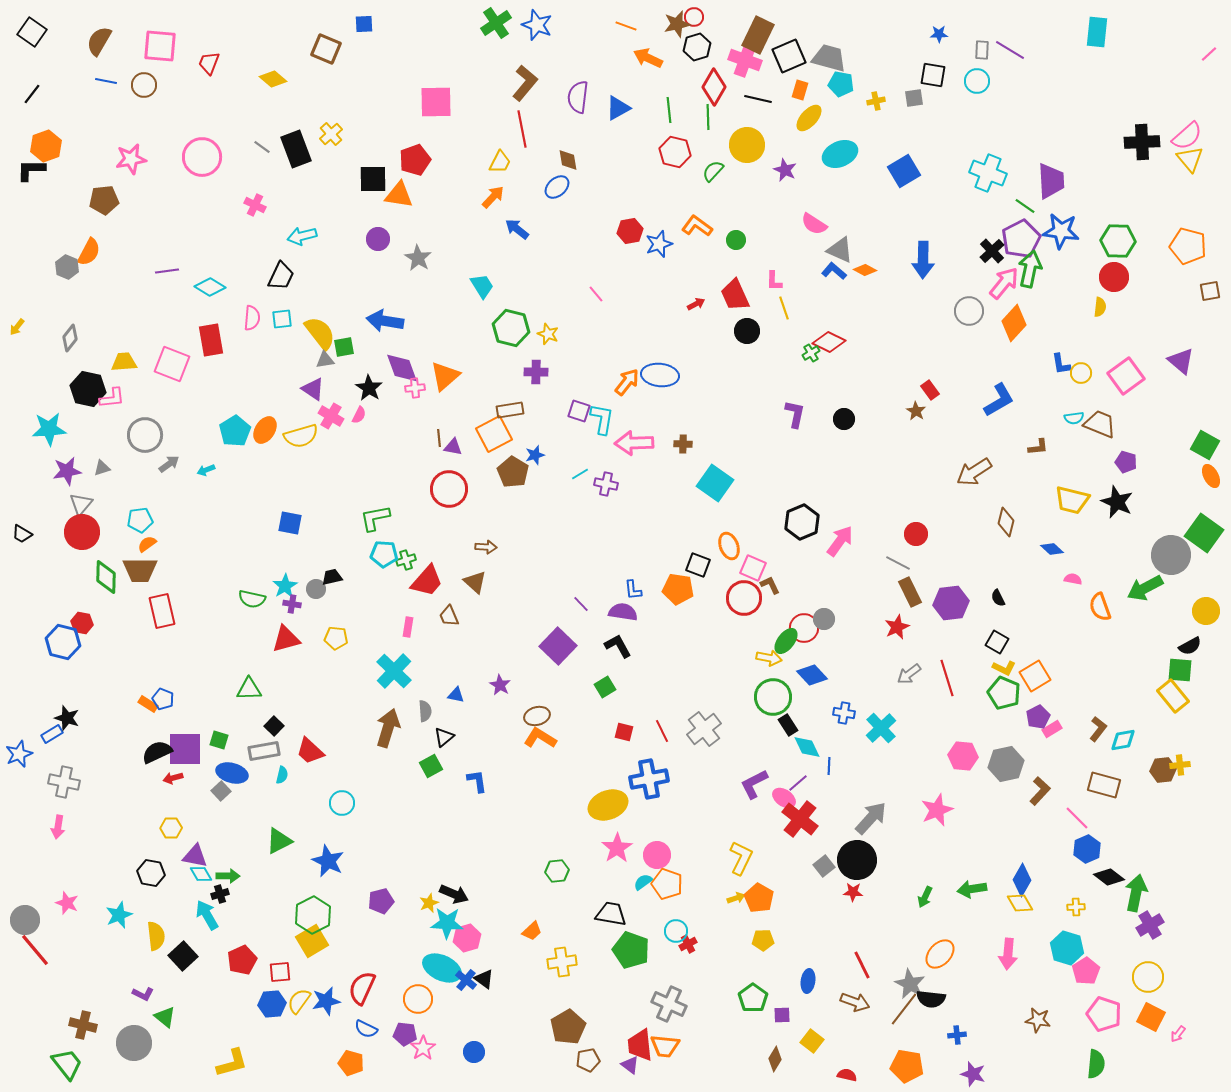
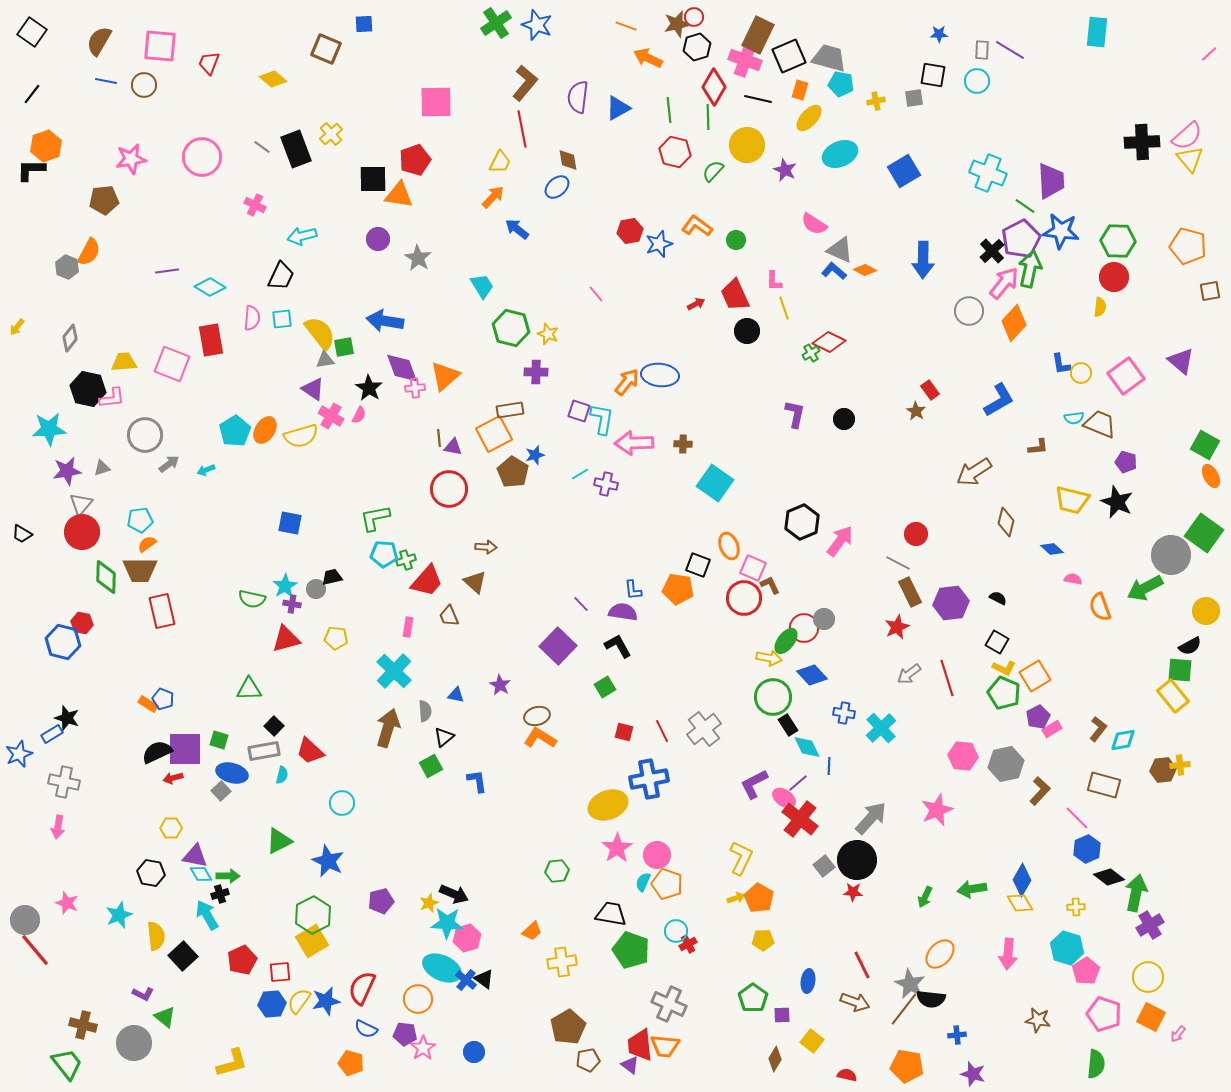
black semicircle at (998, 598): rotated 144 degrees clockwise
cyan semicircle at (643, 882): rotated 30 degrees counterclockwise
